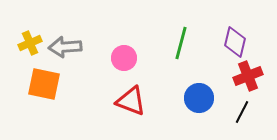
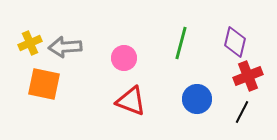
blue circle: moved 2 px left, 1 px down
